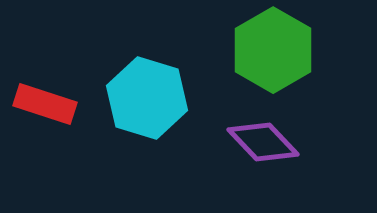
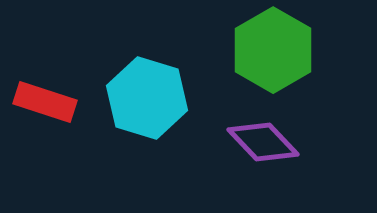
red rectangle: moved 2 px up
